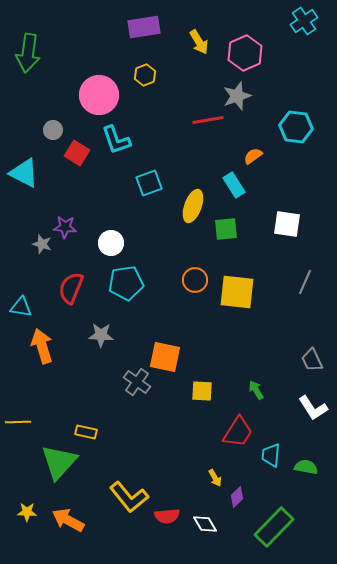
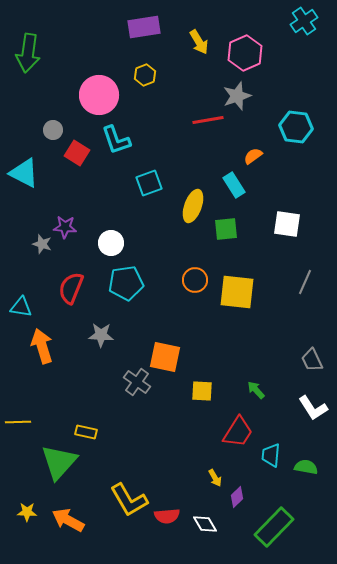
green arrow at (256, 390): rotated 12 degrees counterclockwise
yellow L-shape at (129, 497): moved 3 px down; rotated 9 degrees clockwise
